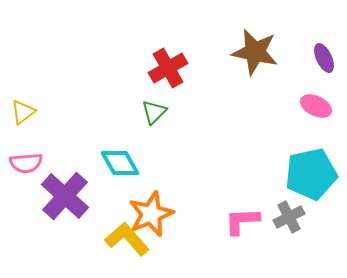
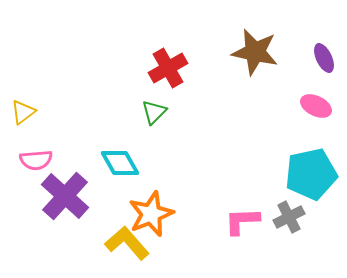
pink semicircle: moved 10 px right, 3 px up
yellow L-shape: moved 4 px down
